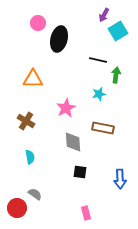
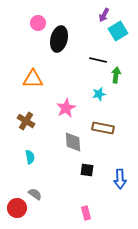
black square: moved 7 px right, 2 px up
